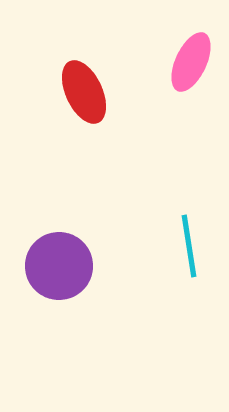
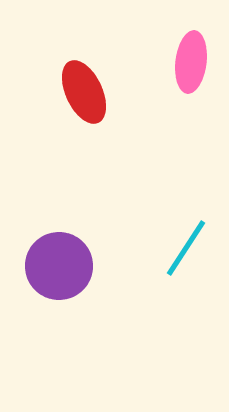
pink ellipse: rotated 18 degrees counterclockwise
cyan line: moved 3 px left, 2 px down; rotated 42 degrees clockwise
